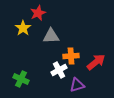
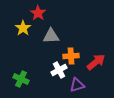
red star: rotated 14 degrees counterclockwise
